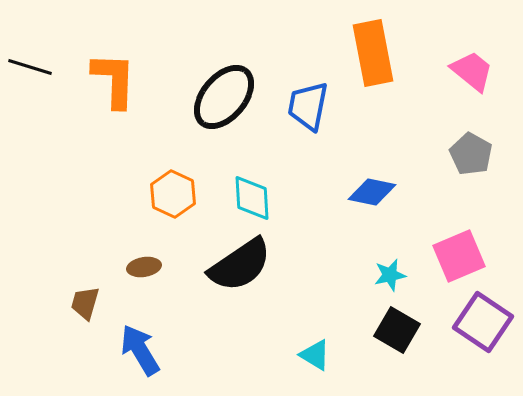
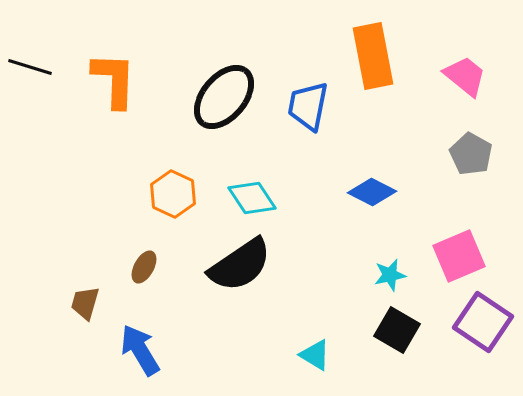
orange rectangle: moved 3 px down
pink trapezoid: moved 7 px left, 5 px down
blue diamond: rotated 15 degrees clockwise
cyan diamond: rotated 30 degrees counterclockwise
brown ellipse: rotated 52 degrees counterclockwise
